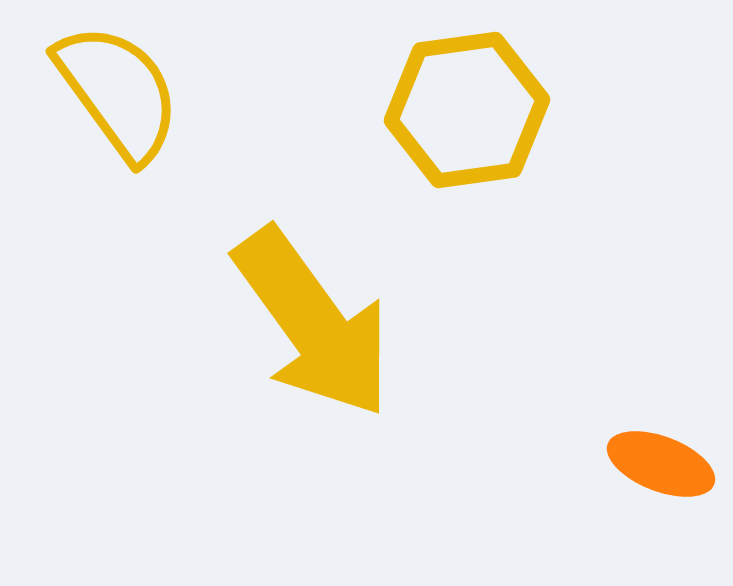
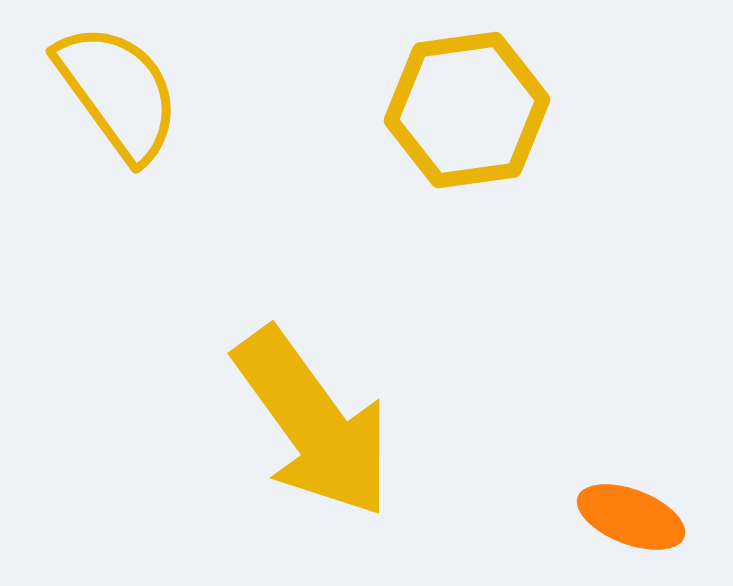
yellow arrow: moved 100 px down
orange ellipse: moved 30 px left, 53 px down
